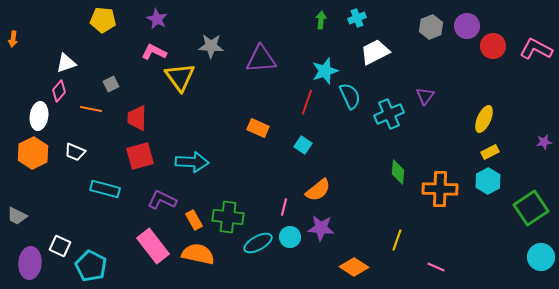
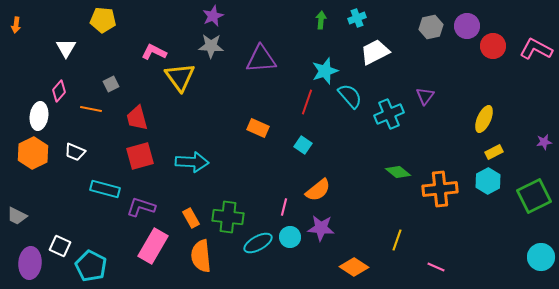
purple star at (157, 19): moved 56 px right, 3 px up; rotated 20 degrees clockwise
gray hexagon at (431, 27): rotated 10 degrees clockwise
orange arrow at (13, 39): moved 3 px right, 14 px up
white triangle at (66, 63): moved 15 px up; rotated 40 degrees counterclockwise
cyan semicircle at (350, 96): rotated 16 degrees counterclockwise
red trapezoid at (137, 118): rotated 16 degrees counterclockwise
yellow rectangle at (490, 152): moved 4 px right
green diamond at (398, 172): rotated 55 degrees counterclockwise
orange cross at (440, 189): rotated 8 degrees counterclockwise
purple L-shape at (162, 200): moved 21 px left, 7 px down; rotated 8 degrees counterclockwise
green square at (531, 208): moved 3 px right, 12 px up; rotated 8 degrees clockwise
orange rectangle at (194, 220): moved 3 px left, 2 px up
pink rectangle at (153, 246): rotated 68 degrees clockwise
orange semicircle at (198, 254): moved 3 px right, 2 px down; rotated 108 degrees counterclockwise
